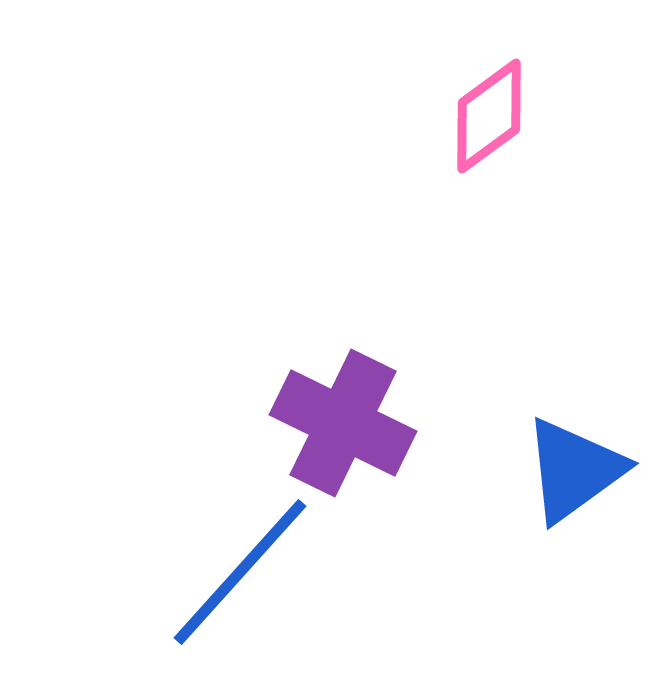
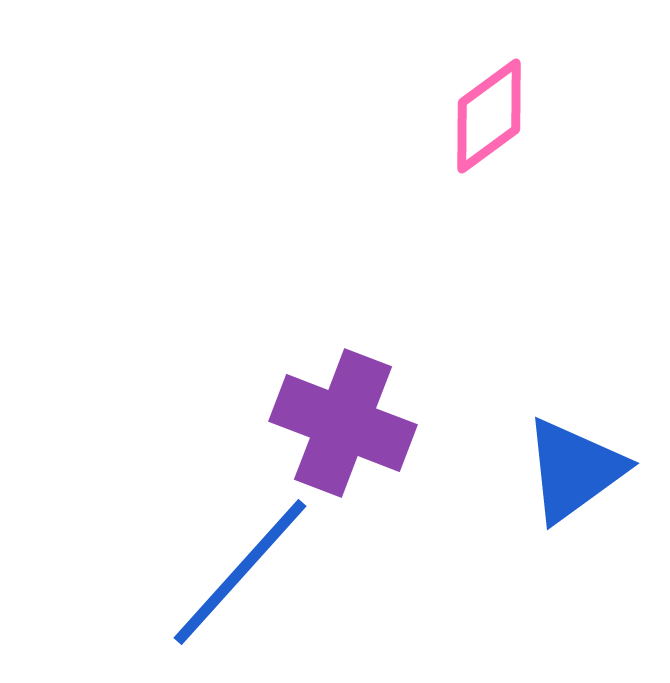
purple cross: rotated 5 degrees counterclockwise
